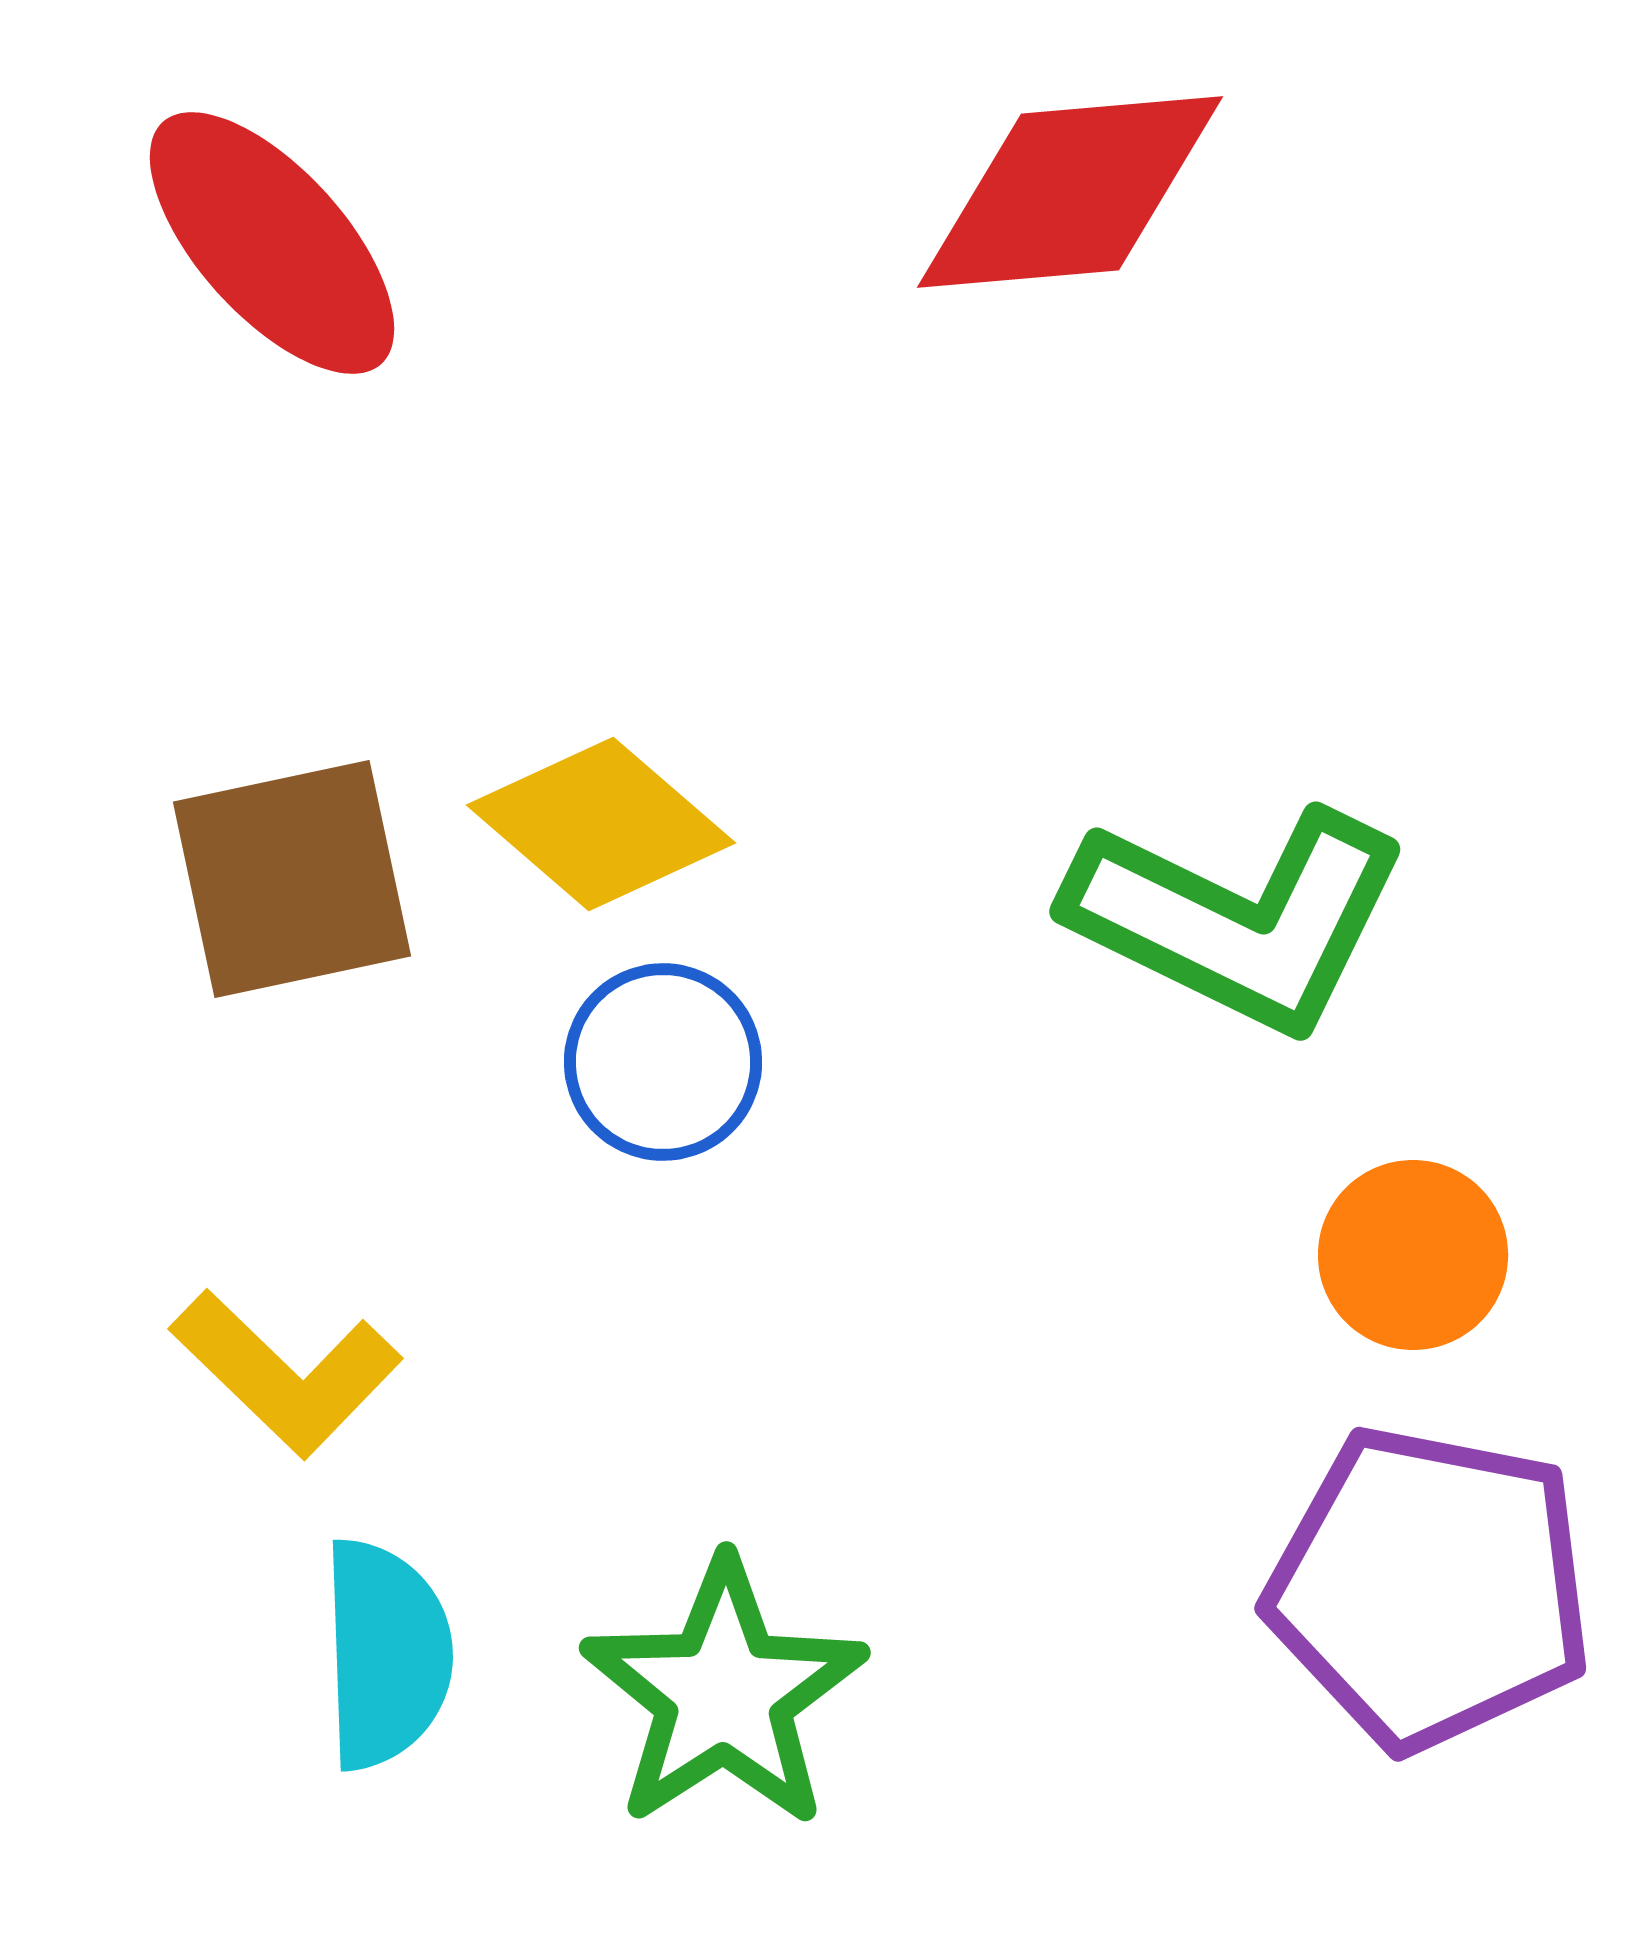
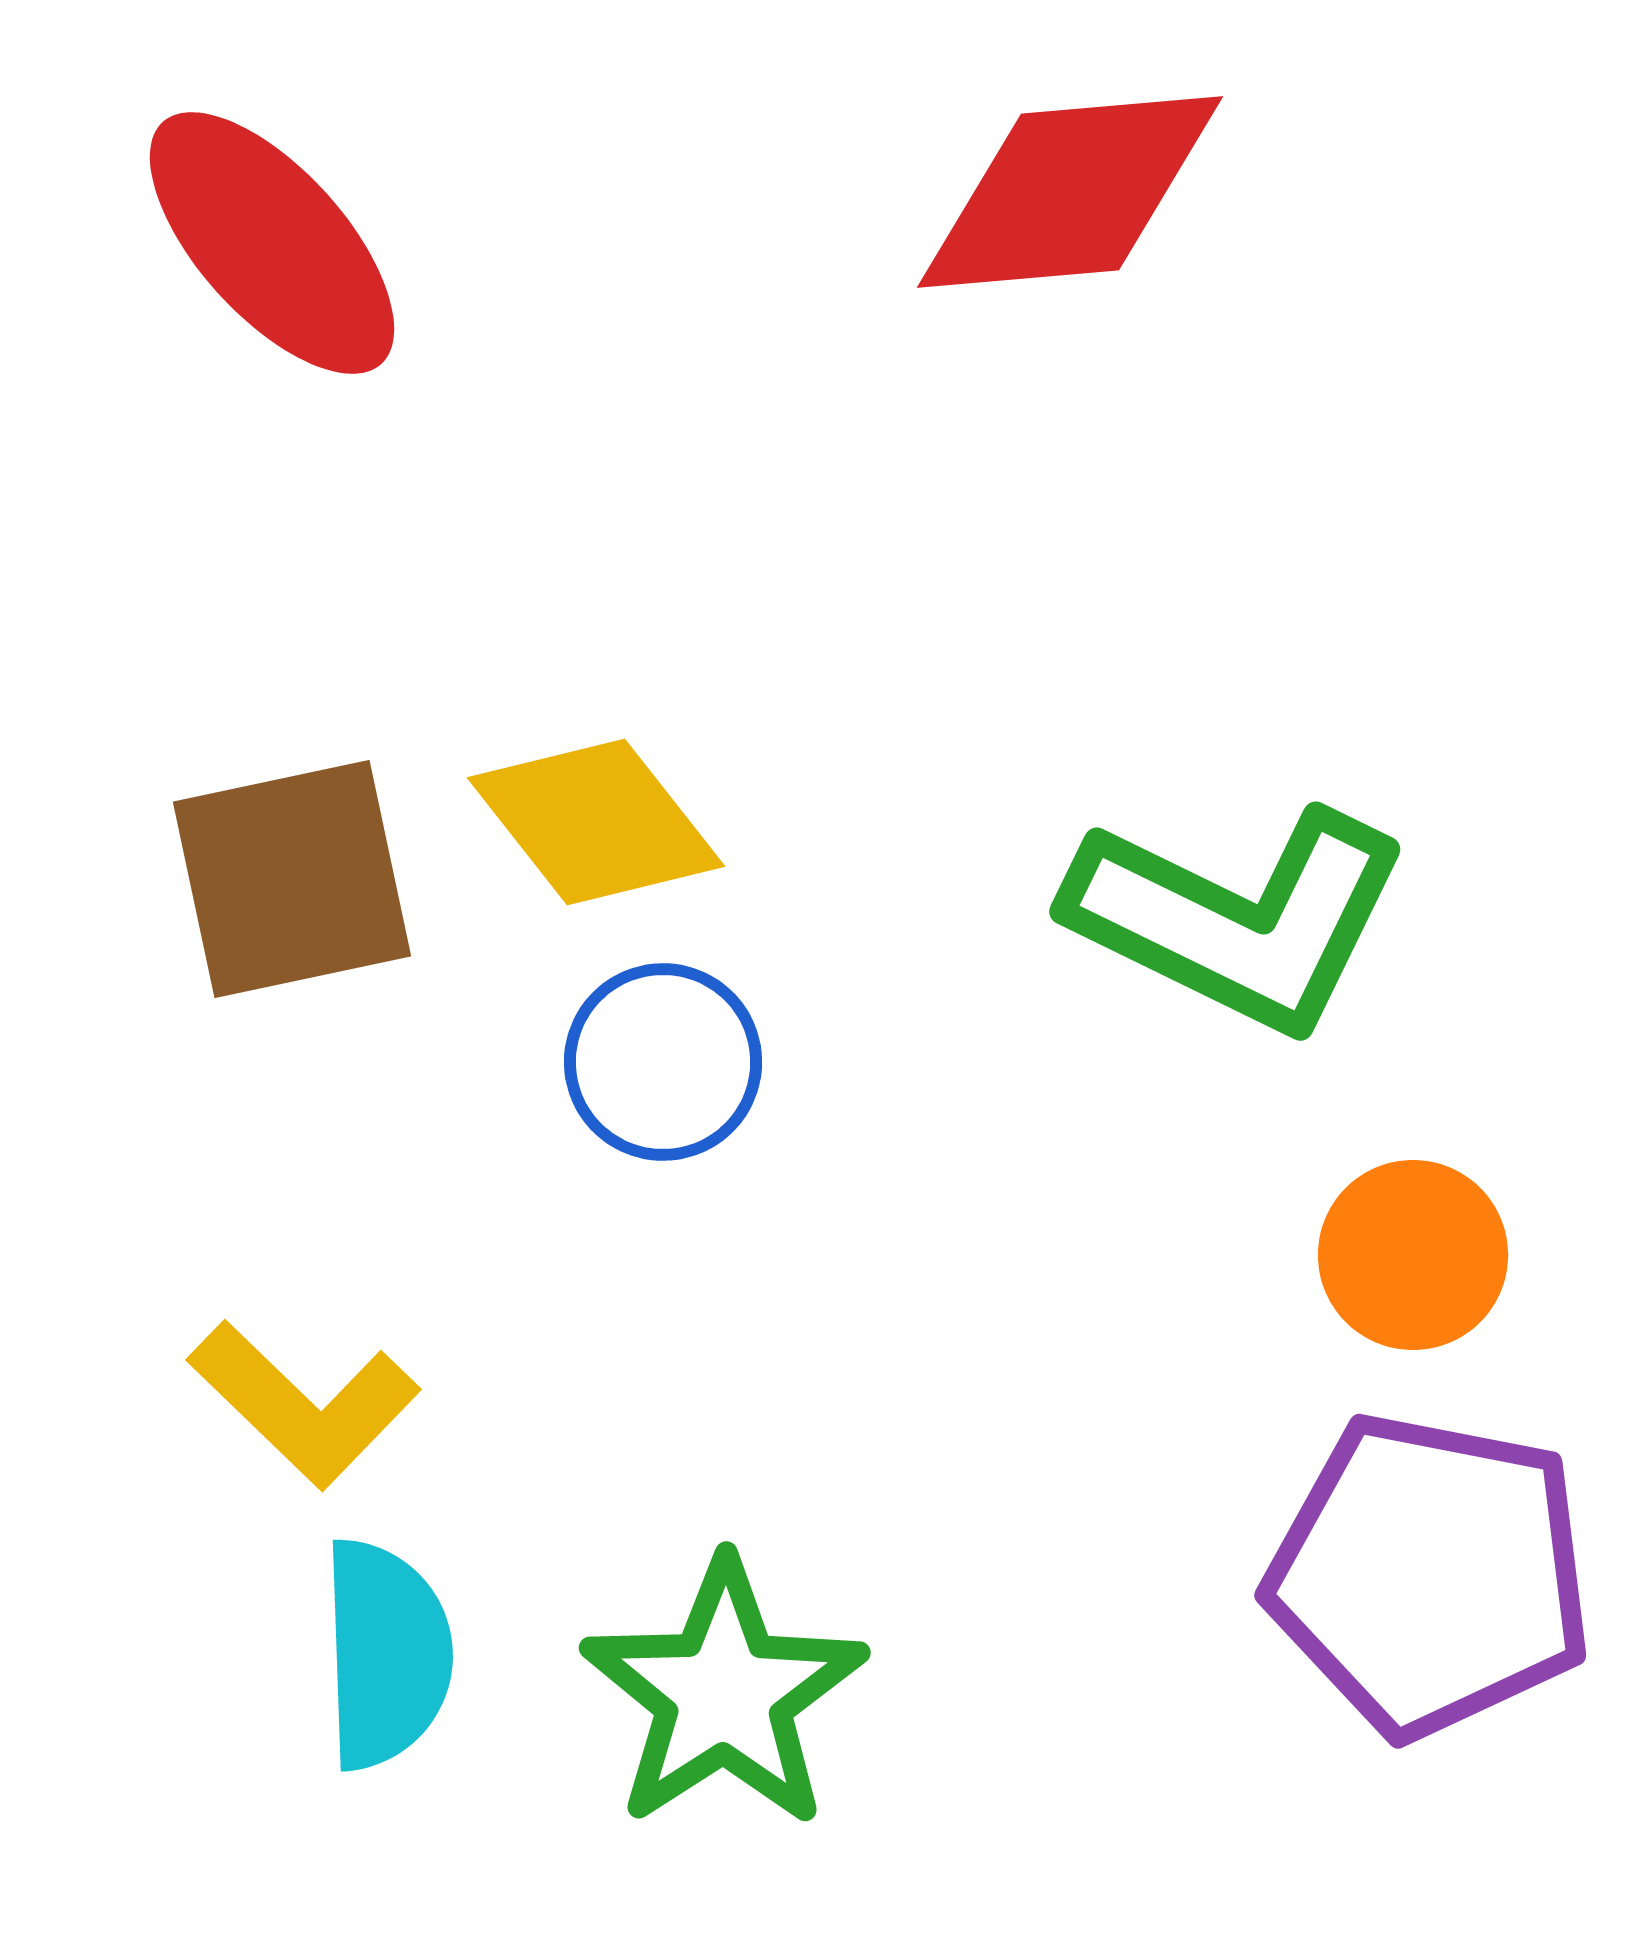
yellow diamond: moved 5 px left, 2 px up; rotated 11 degrees clockwise
yellow L-shape: moved 18 px right, 31 px down
purple pentagon: moved 13 px up
